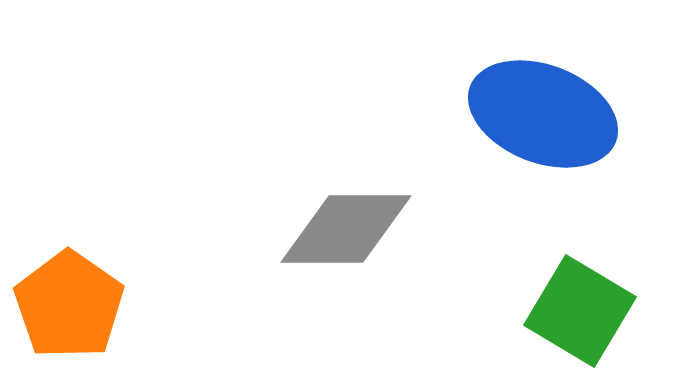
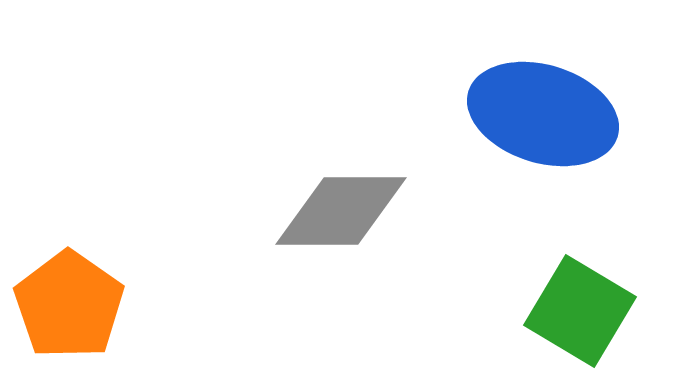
blue ellipse: rotated 4 degrees counterclockwise
gray diamond: moved 5 px left, 18 px up
